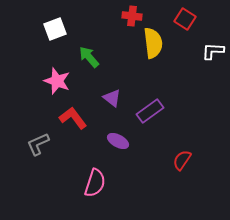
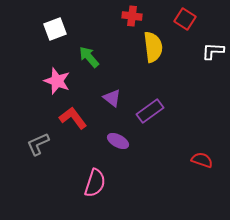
yellow semicircle: moved 4 px down
red semicircle: moved 20 px right; rotated 75 degrees clockwise
